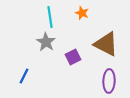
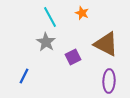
cyan line: rotated 20 degrees counterclockwise
